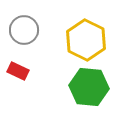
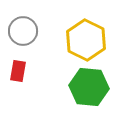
gray circle: moved 1 px left, 1 px down
red rectangle: rotated 75 degrees clockwise
